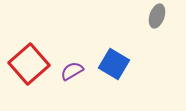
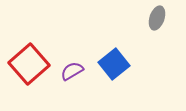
gray ellipse: moved 2 px down
blue square: rotated 20 degrees clockwise
